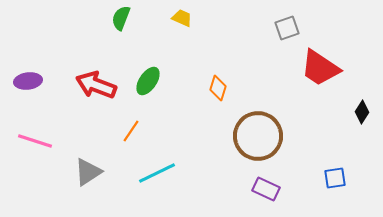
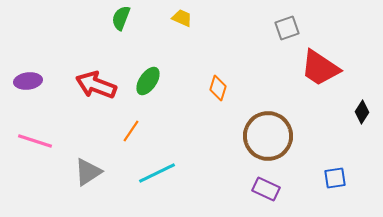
brown circle: moved 10 px right
